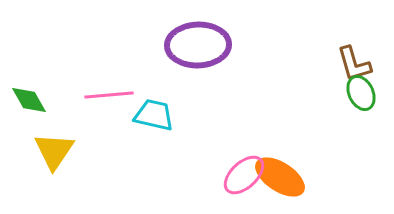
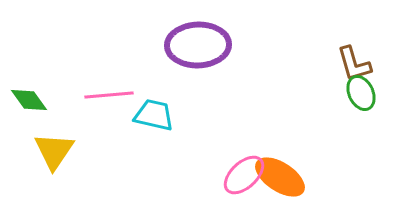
green diamond: rotated 6 degrees counterclockwise
